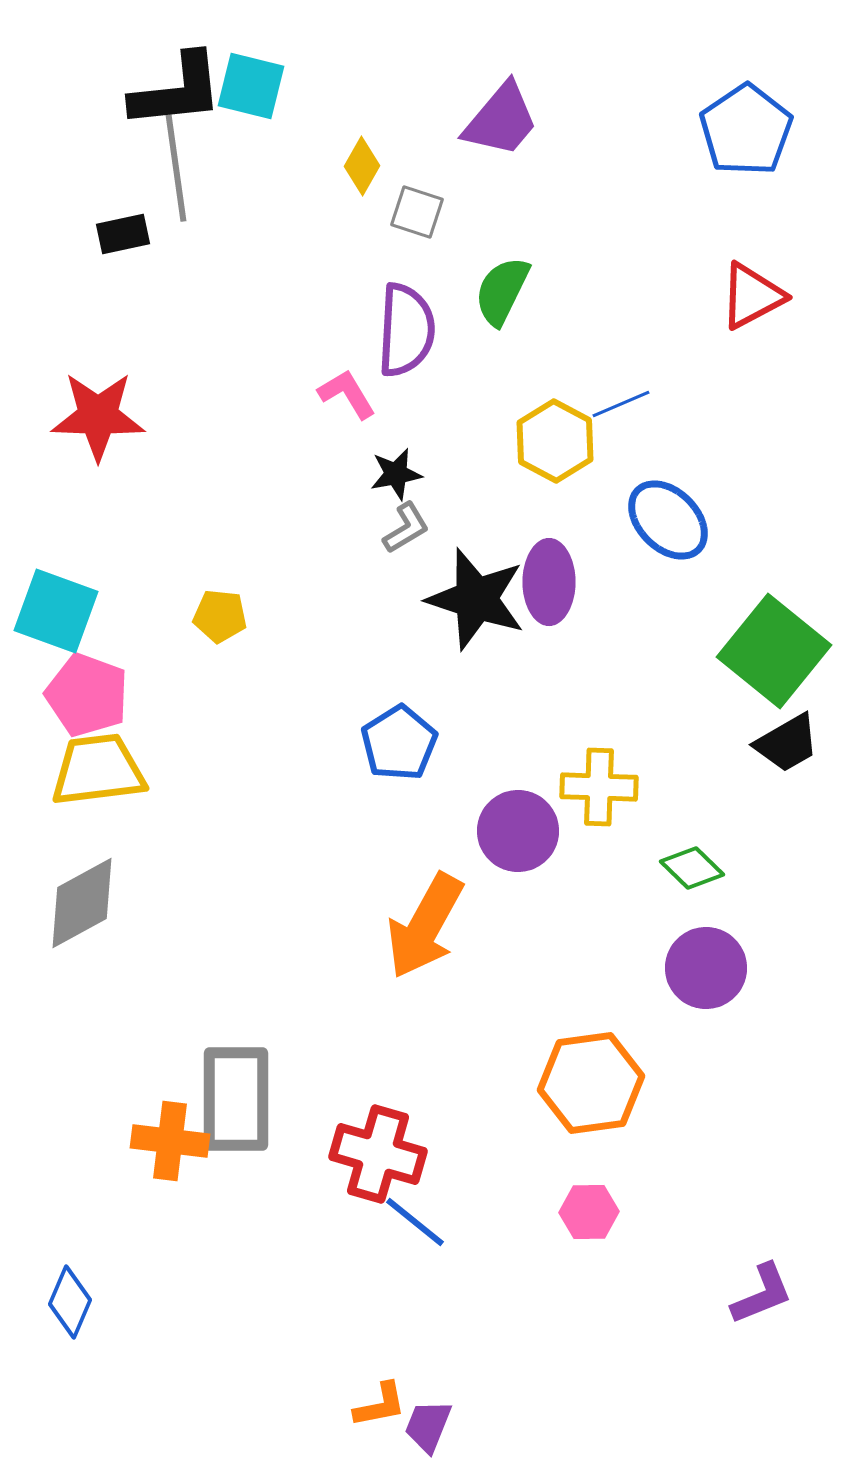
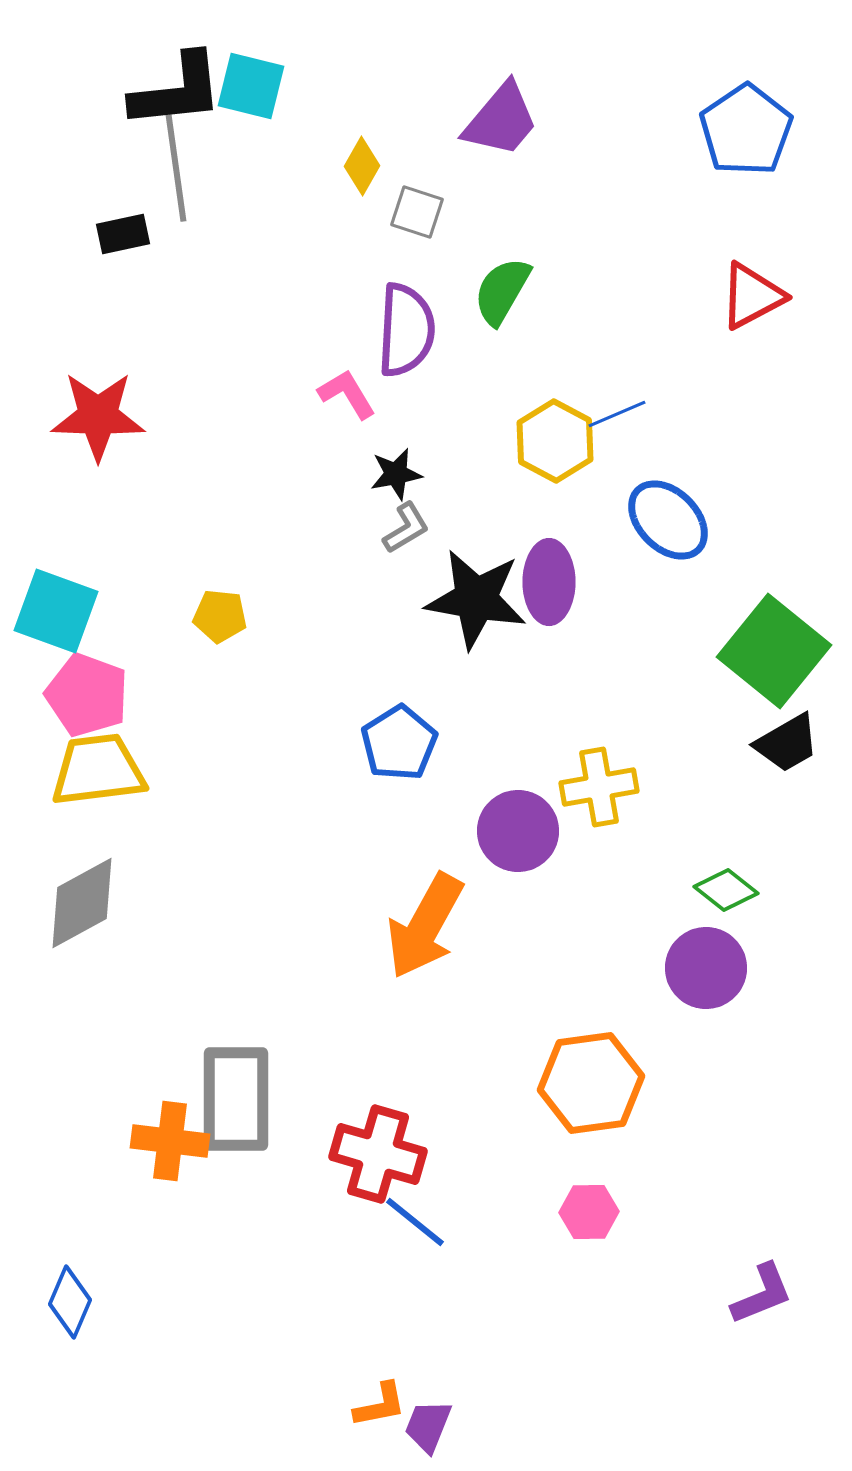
green semicircle at (502, 291): rotated 4 degrees clockwise
blue line at (621, 404): moved 4 px left, 10 px down
black star at (476, 599): rotated 8 degrees counterclockwise
yellow cross at (599, 787): rotated 12 degrees counterclockwise
green diamond at (692, 868): moved 34 px right, 22 px down; rotated 6 degrees counterclockwise
